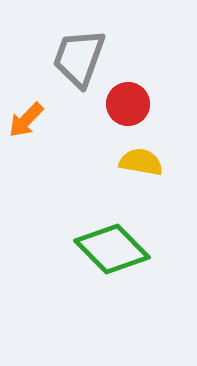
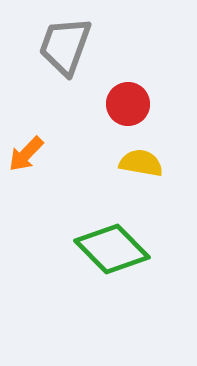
gray trapezoid: moved 14 px left, 12 px up
orange arrow: moved 34 px down
yellow semicircle: moved 1 px down
